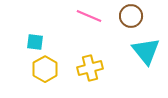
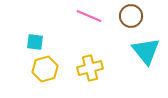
yellow hexagon: rotated 15 degrees clockwise
